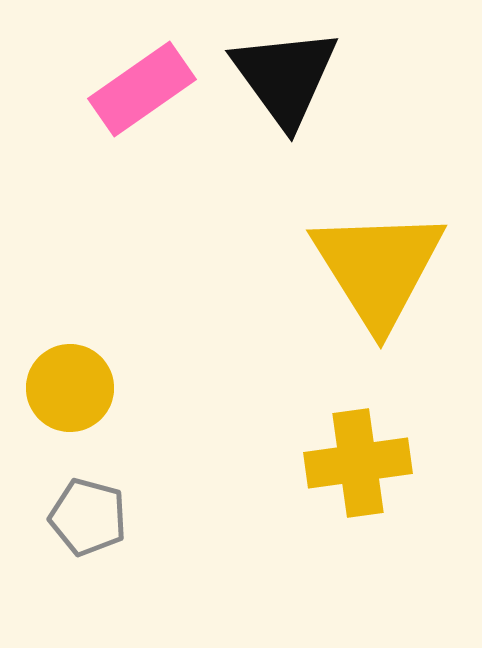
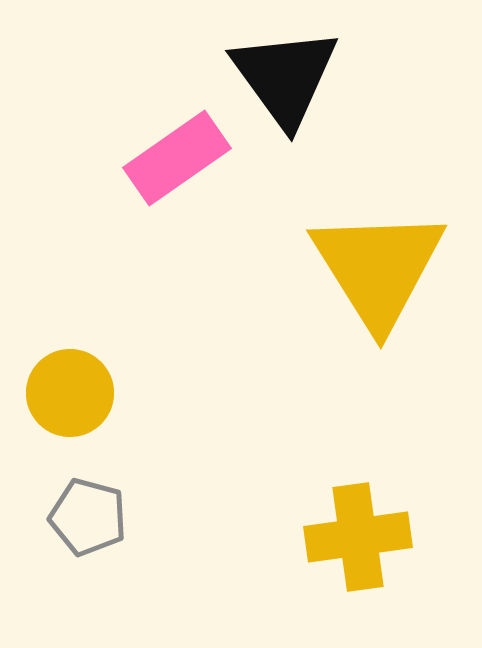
pink rectangle: moved 35 px right, 69 px down
yellow circle: moved 5 px down
yellow cross: moved 74 px down
